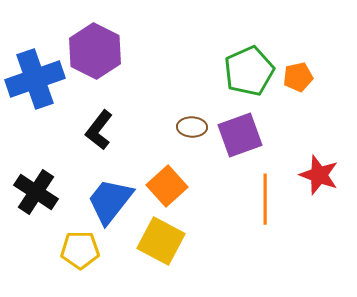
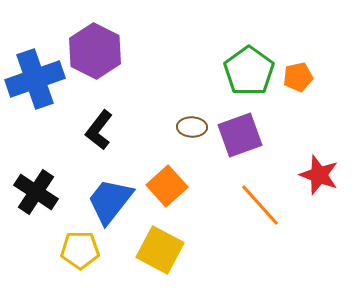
green pentagon: rotated 12 degrees counterclockwise
orange line: moved 5 px left, 6 px down; rotated 42 degrees counterclockwise
yellow square: moved 1 px left, 9 px down
